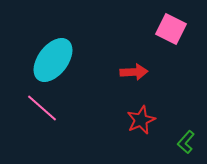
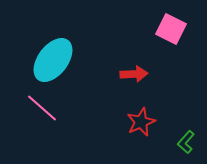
red arrow: moved 2 px down
red star: moved 2 px down
